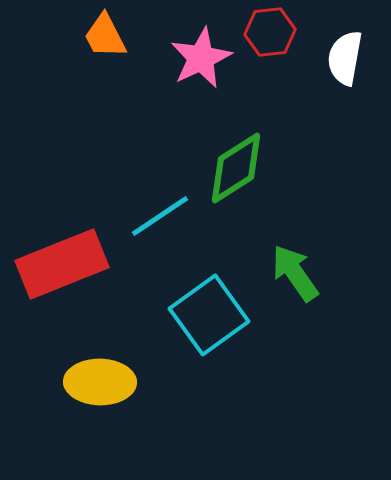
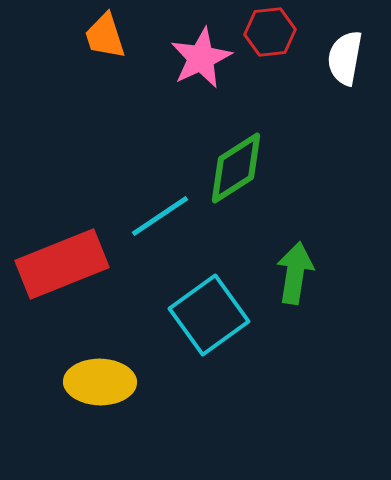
orange trapezoid: rotated 9 degrees clockwise
green arrow: rotated 44 degrees clockwise
